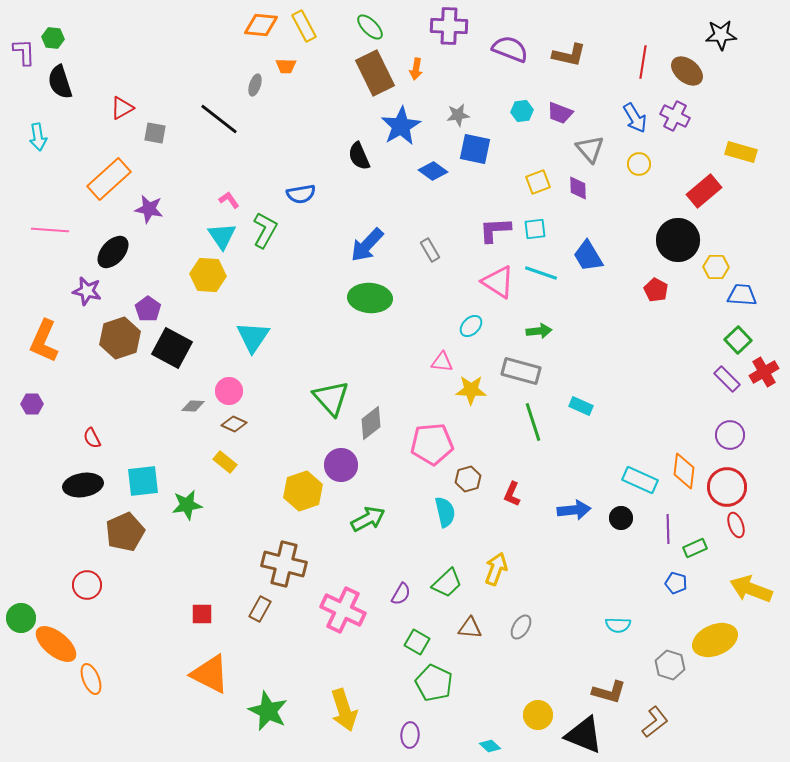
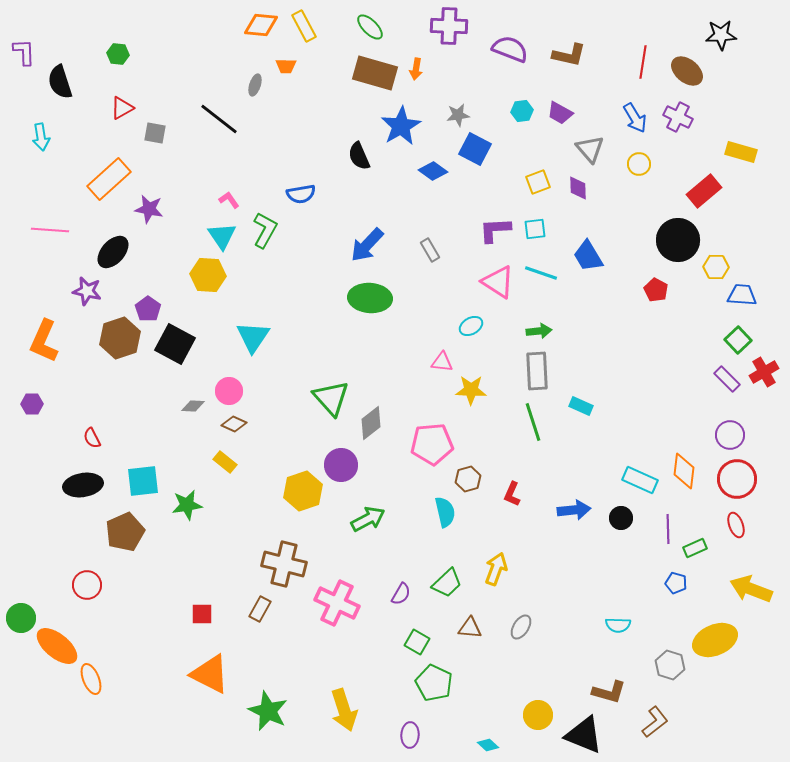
green hexagon at (53, 38): moved 65 px right, 16 px down
brown rectangle at (375, 73): rotated 48 degrees counterclockwise
purple trapezoid at (560, 113): rotated 8 degrees clockwise
purple cross at (675, 116): moved 3 px right, 1 px down
cyan arrow at (38, 137): moved 3 px right
blue square at (475, 149): rotated 16 degrees clockwise
cyan ellipse at (471, 326): rotated 15 degrees clockwise
black square at (172, 348): moved 3 px right, 4 px up
gray rectangle at (521, 371): moved 16 px right; rotated 72 degrees clockwise
red circle at (727, 487): moved 10 px right, 8 px up
pink cross at (343, 610): moved 6 px left, 7 px up
orange ellipse at (56, 644): moved 1 px right, 2 px down
cyan diamond at (490, 746): moved 2 px left, 1 px up
